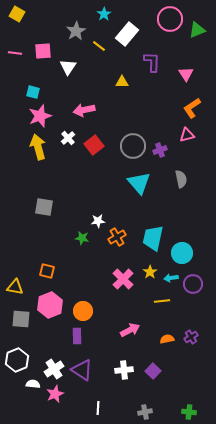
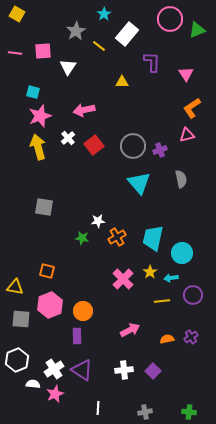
purple circle at (193, 284): moved 11 px down
